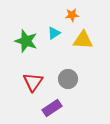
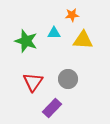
cyan triangle: rotated 32 degrees clockwise
purple rectangle: rotated 12 degrees counterclockwise
